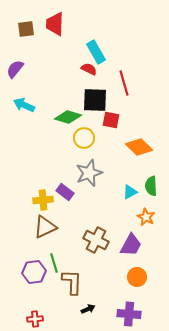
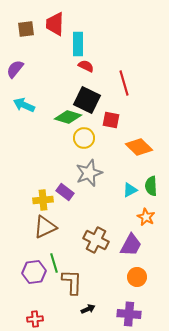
cyan rectangle: moved 18 px left, 8 px up; rotated 30 degrees clockwise
red semicircle: moved 3 px left, 3 px up
black square: moved 8 px left; rotated 24 degrees clockwise
cyan triangle: moved 2 px up
